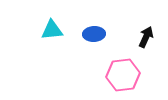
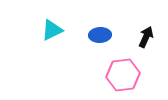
cyan triangle: rotated 20 degrees counterclockwise
blue ellipse: moved 6 px right, 1 px down
